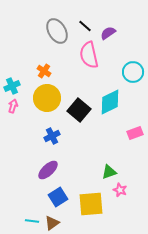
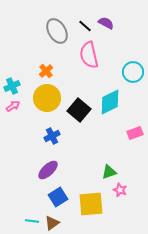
purple semicircle: moved 2 px left, 10 px up; rotated 63 degrees clockwise
orange cross: moved 2 px right; rotated 16 degrees clockwise
pink arrow: rotated 40 degrees clockwise
